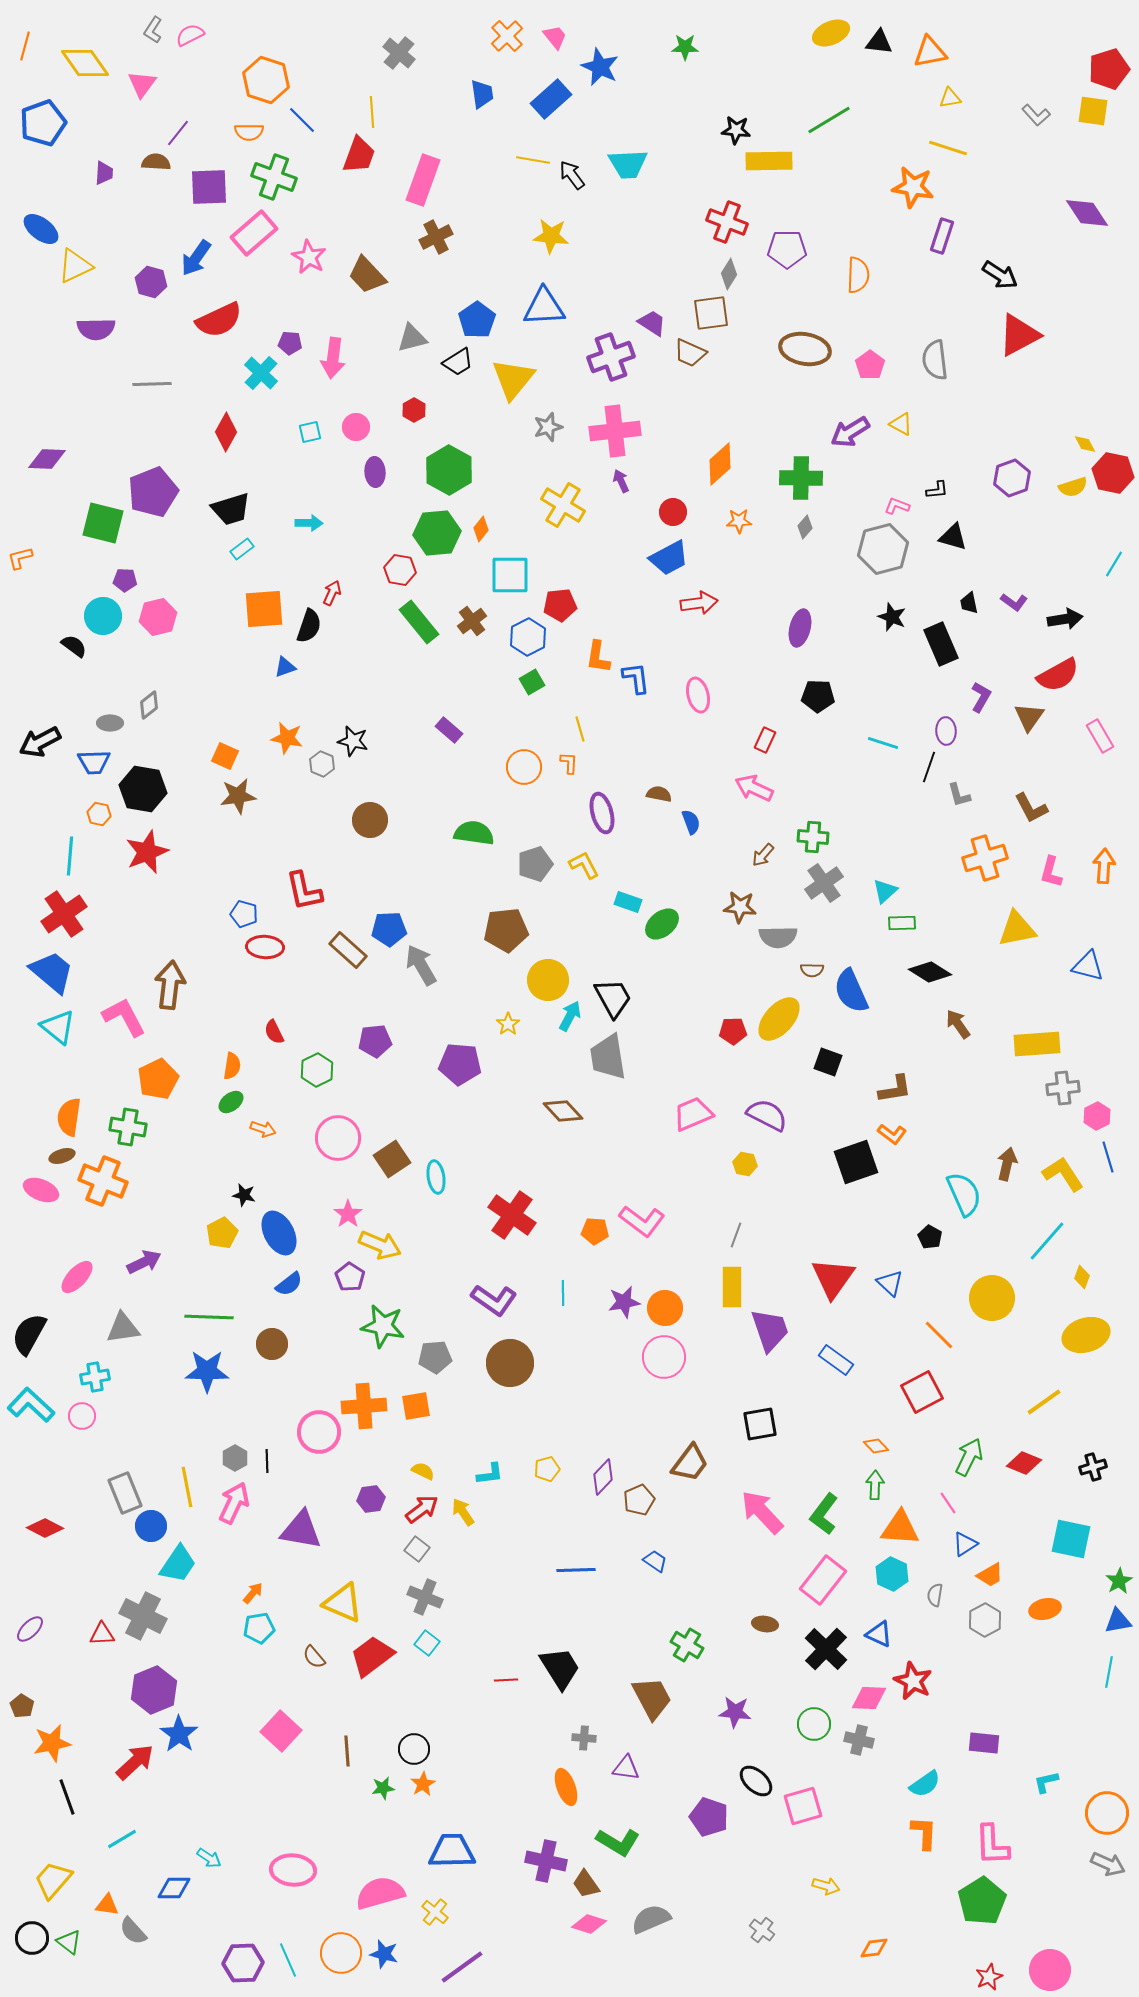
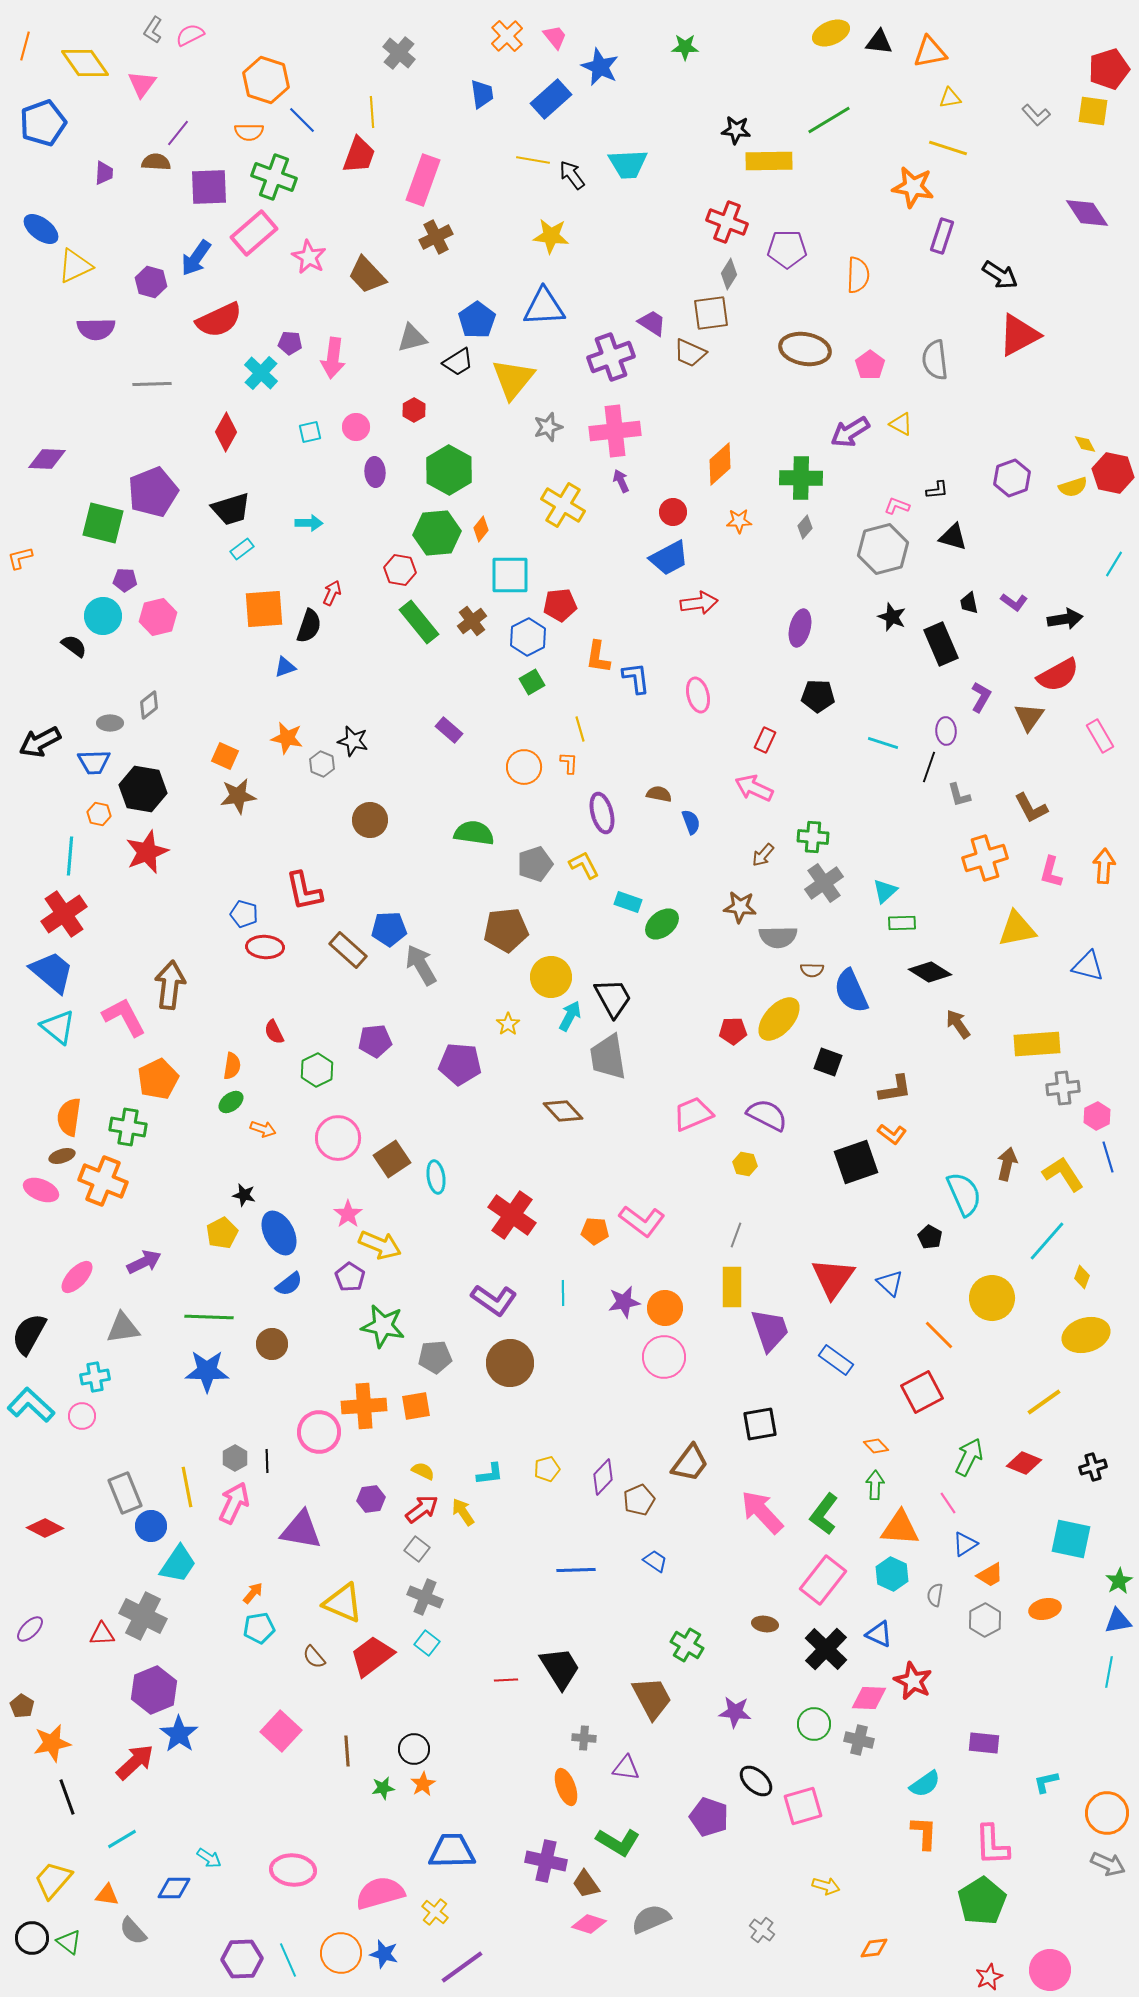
yellow circle at (548, 980): moved 3 px right, 3 px up
orange triangle at (107, 1905): moved 10 px up
purple hexagon at (243, 1963): moved 1 px left, 4 px up
